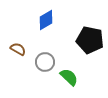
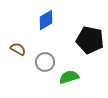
green semicircle: rotated 60 degrees counterclockwise
